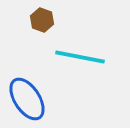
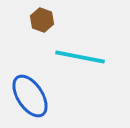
blue ellipse: moved 3 px right, 3 px up
